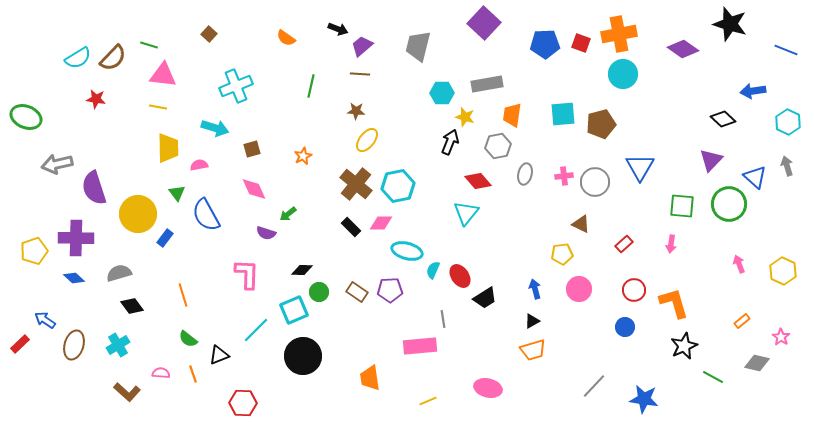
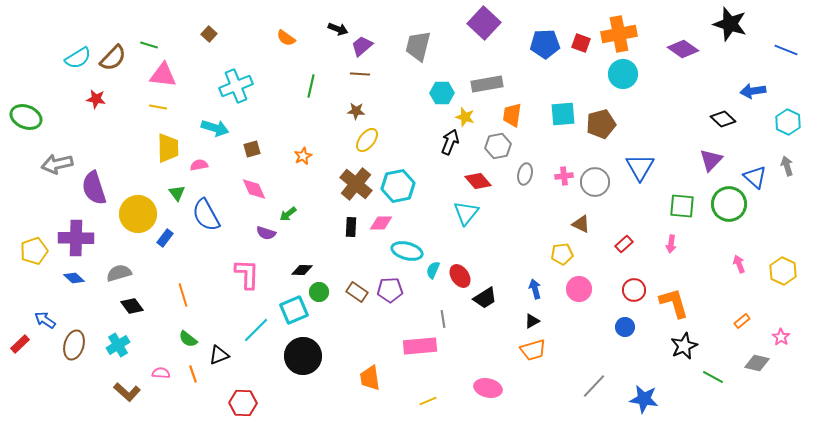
black rectangle at (351, 227): rotated 48 degrees clockwise
